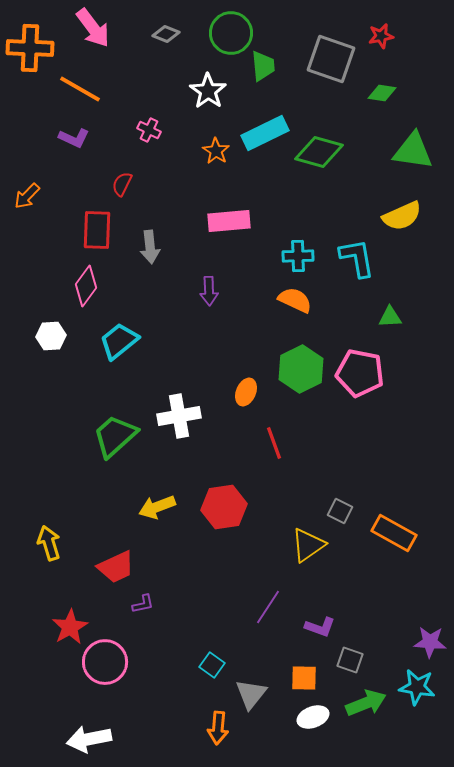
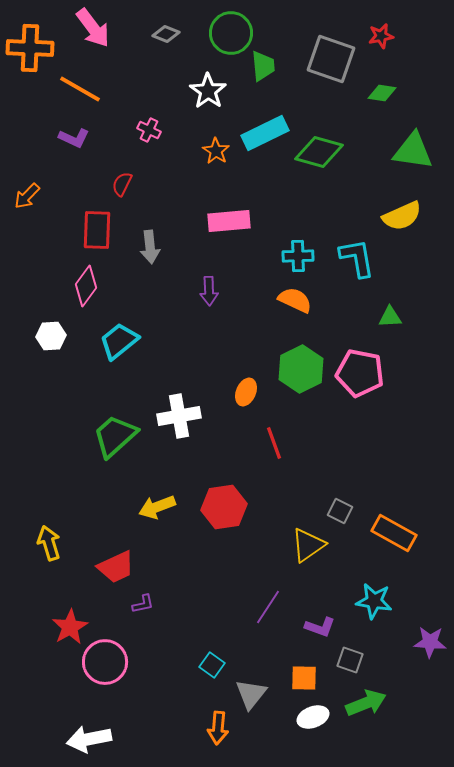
cyan star at (417, 687): moved 43 px left, 86 px up
